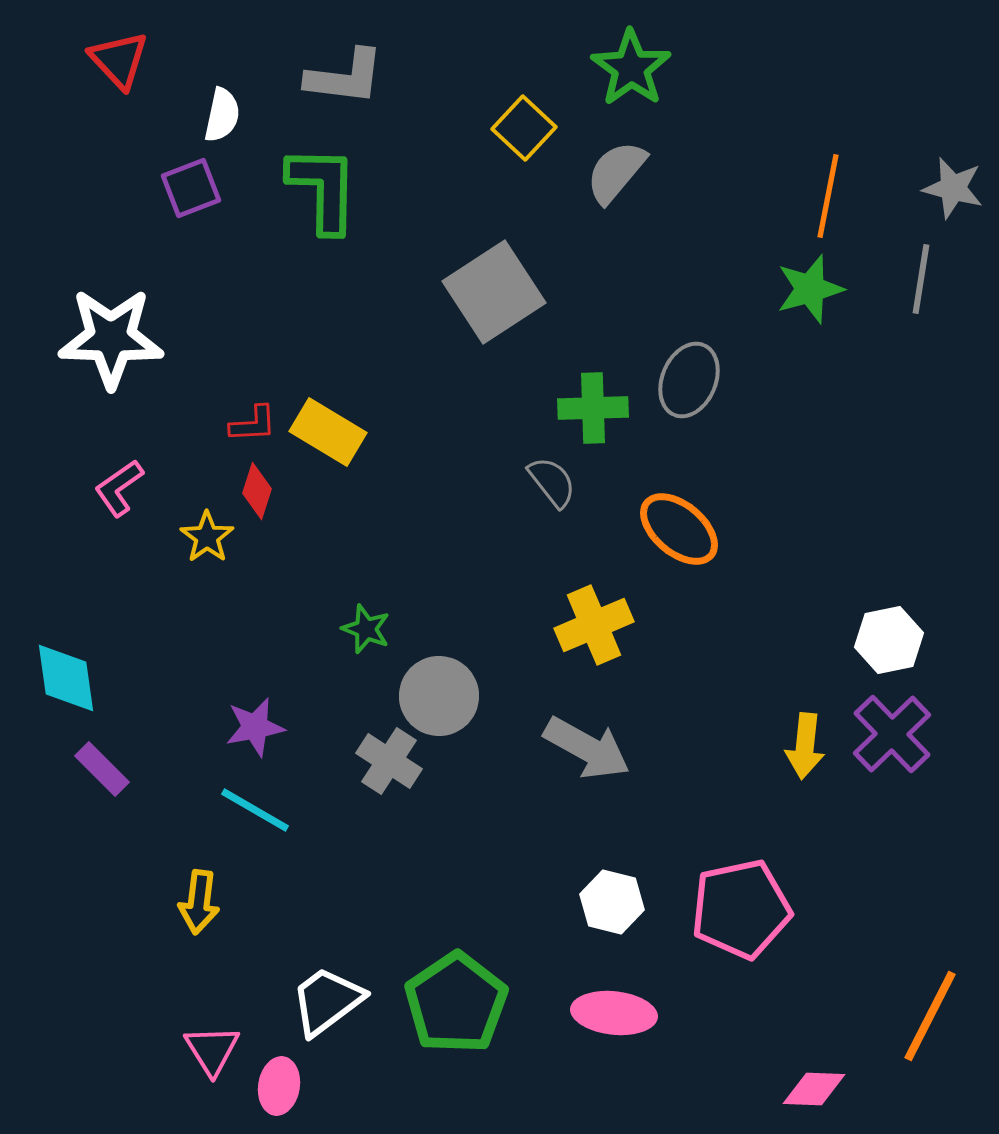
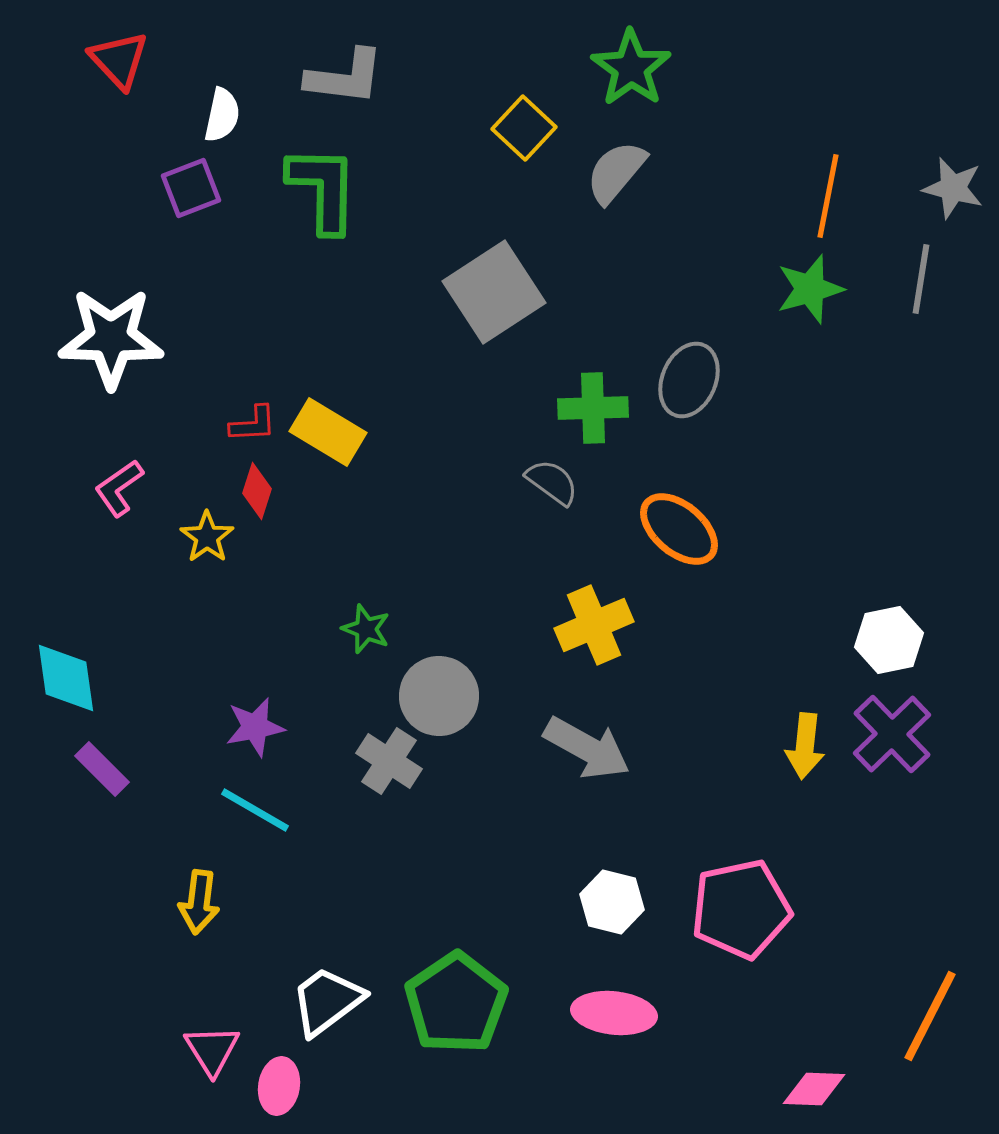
gray semicircle at (552, 482): rotated 16 degrees counterclockwise
